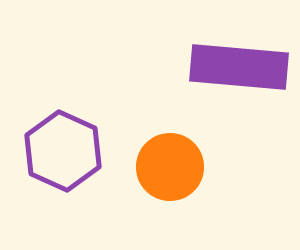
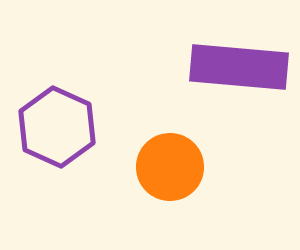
purple hexagon: moved 6 px left, 24 px up
